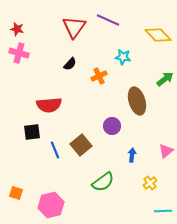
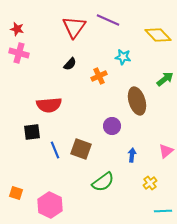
brown square: moved 4 px down; rotated 30 degrees counterclockwise
pink hexagon: moved 1 px left; rotated 20 degrees counterclockwise
